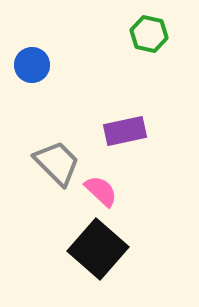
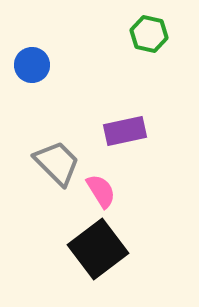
pink semicircle: rotated 15 degrees clockwise
black square: rotated 12 degrees clockwise
